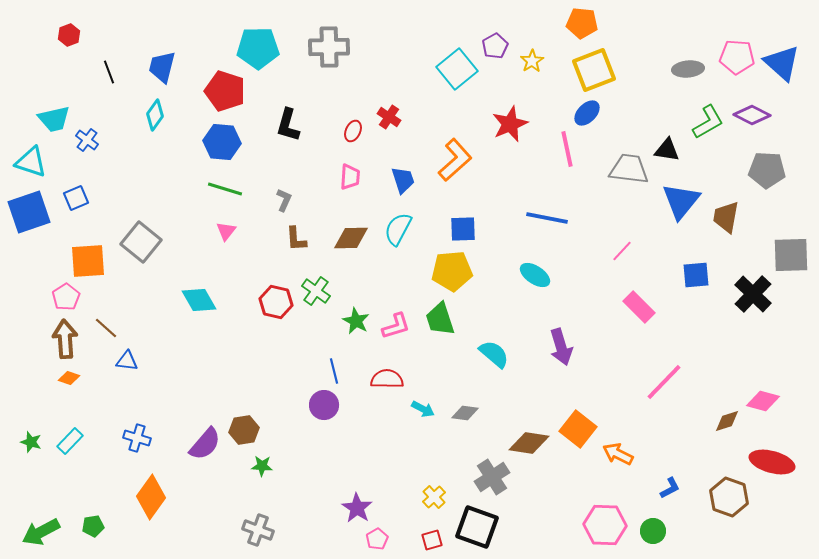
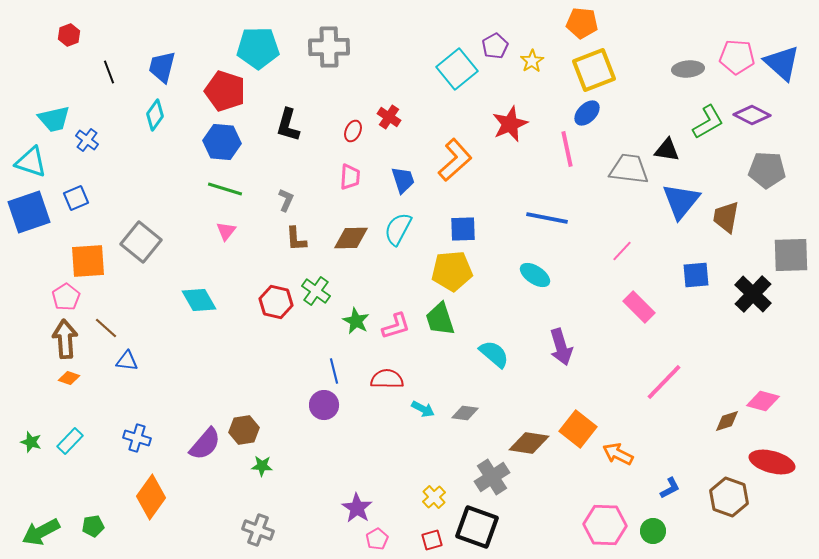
gray L-shape at (284, 200): moved 2 px right
